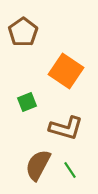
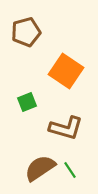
brown pentagon: moved 3 px right; rotated 20 degrees clockwise
brown semicircle: moved 2 px right, 3 px down; rotated 28 degrees clockwise
